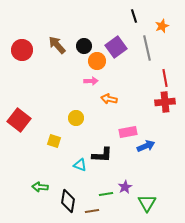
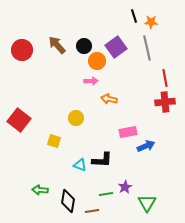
orange star: moved 11 px left, 4 px up; rotated 24 degrees clockwise
black L-shape: moved 5 px down
green arrow: moved 3 px down
